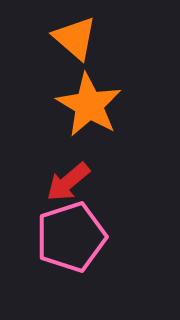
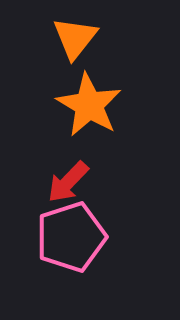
orange triangle: rotated 27 degrees clockwise
red arrow: rotated 6 degrees counterclockwise
